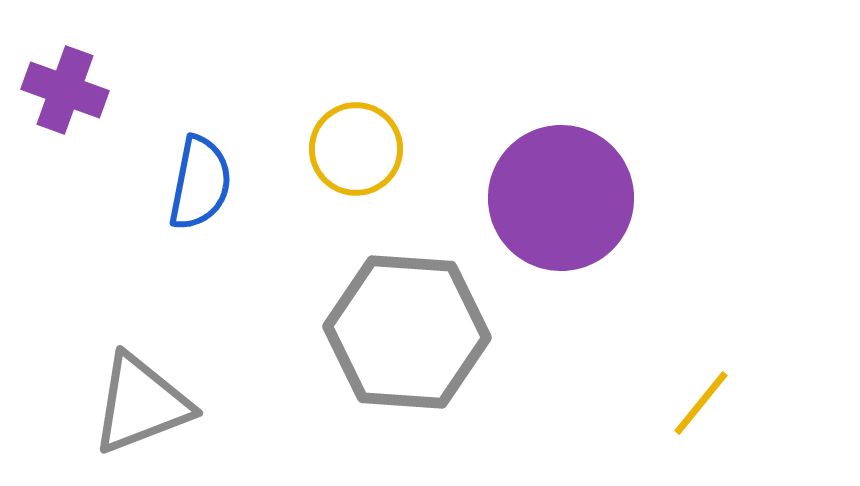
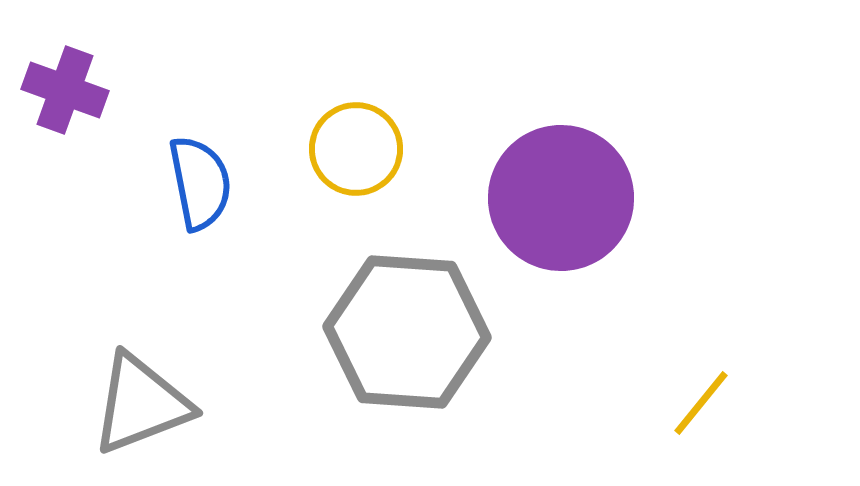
blue semicircle: rotated 22 degrees counterclockwise
